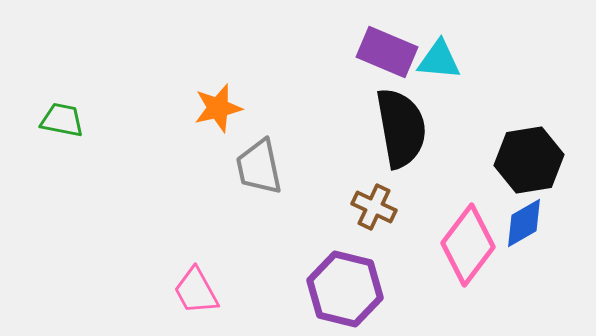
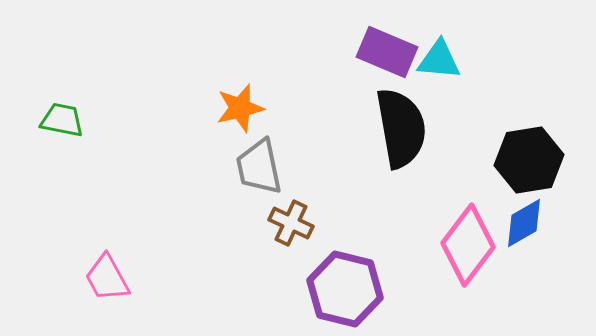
orange star: moved 22 px right
brown cross: moved 83 px left, 16 px down
pink trapezoid: moved 89 px left, 13 px up
